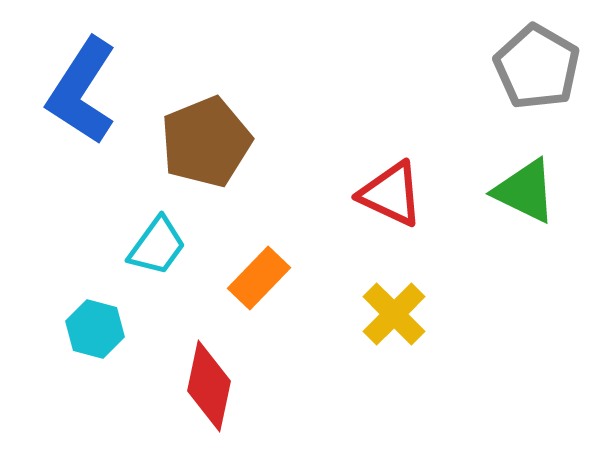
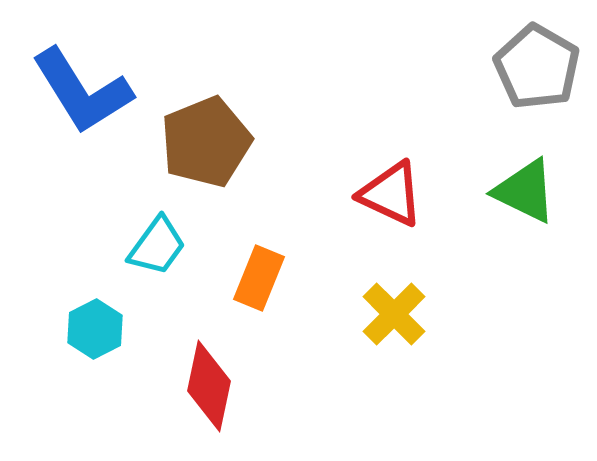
blue L-shape: rotated 65 degrees counterclockwise
orange rectangle: rotated 22 degrees counterclockwise
cyan hexagon: rotated 18 degrees clockwise
